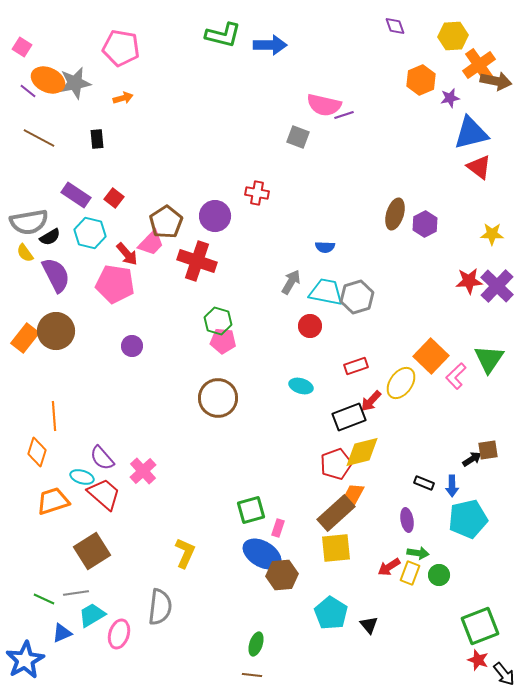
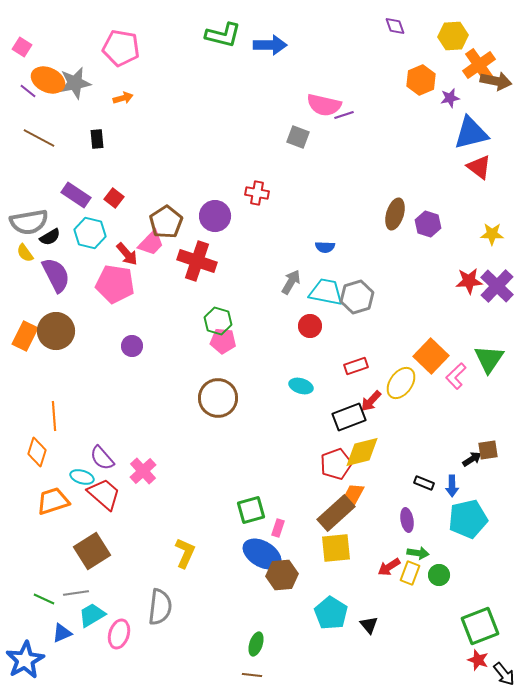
purple hexagon at (425, 224): moved 3 px right; rotated 15 degrees counterclockwise
orange rectangle at (25, 338): moved 2 px up; rotated 12 degrees counterclockwise
